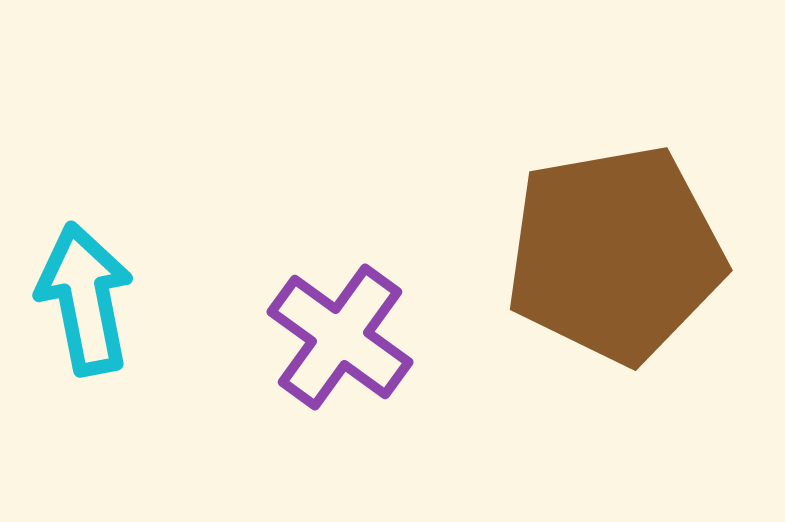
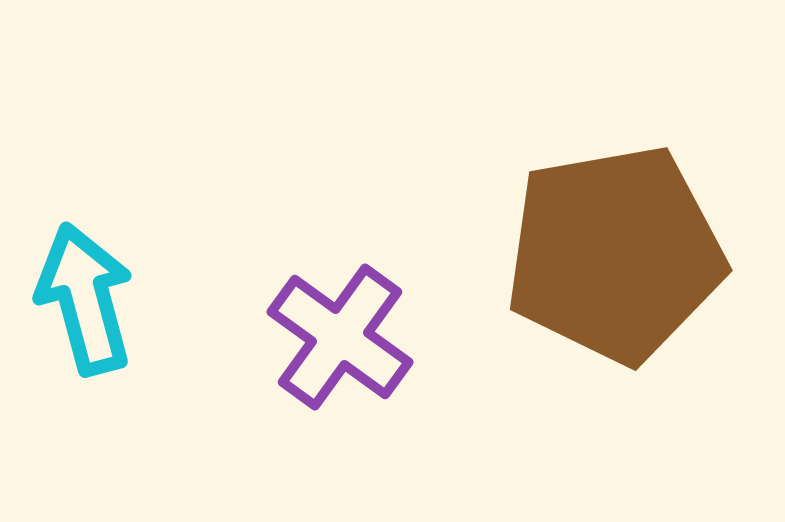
cyan arrow: rotated 4 degrees counterclockwise
